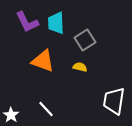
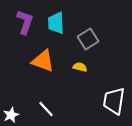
purple L-shape: moved 2 px left; rotated 135 degrees counterclockwise
gray square: moved 3 px right, 1 px up
white star: rotated 14 degrees clockwise
